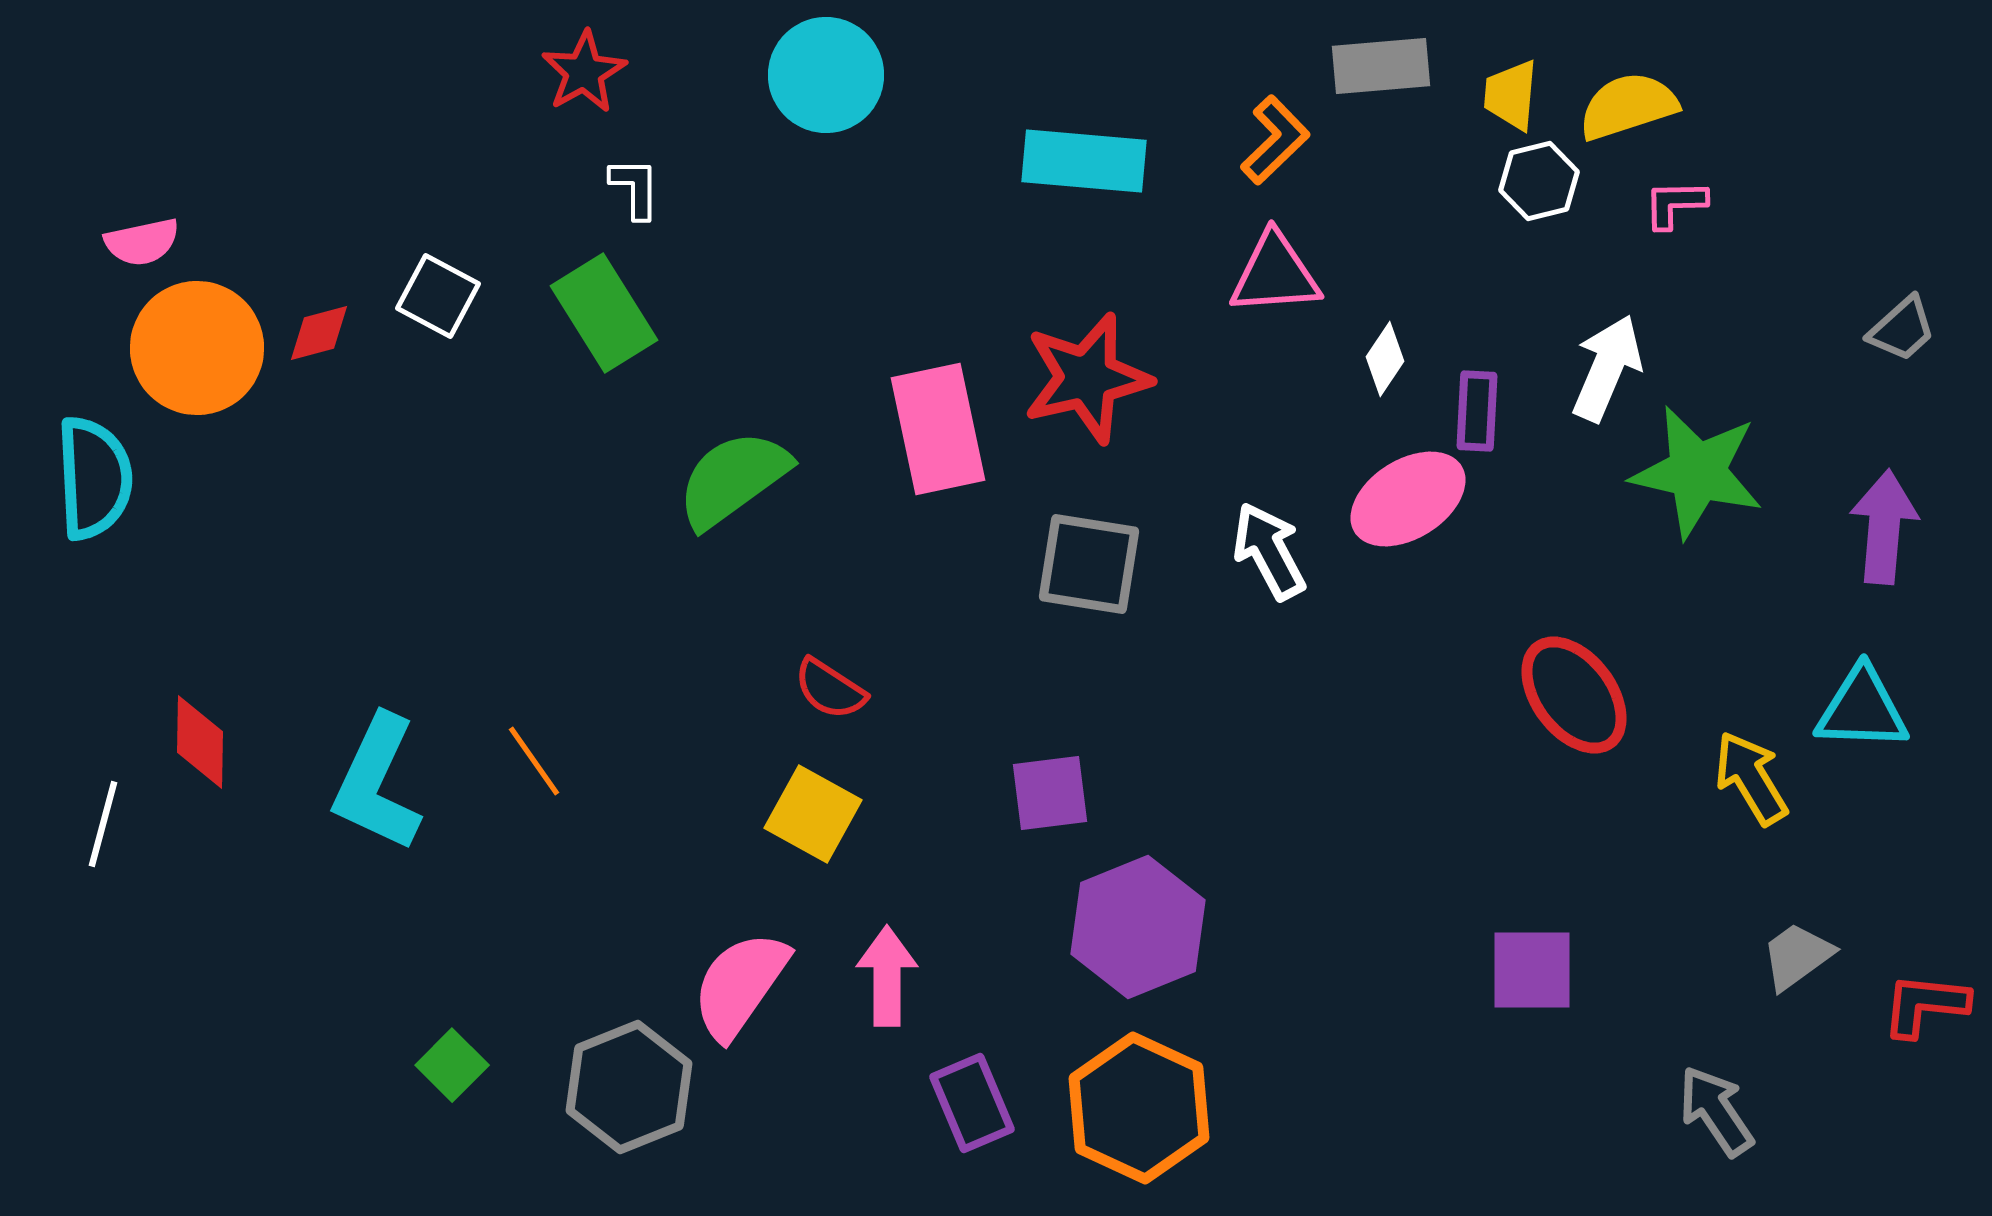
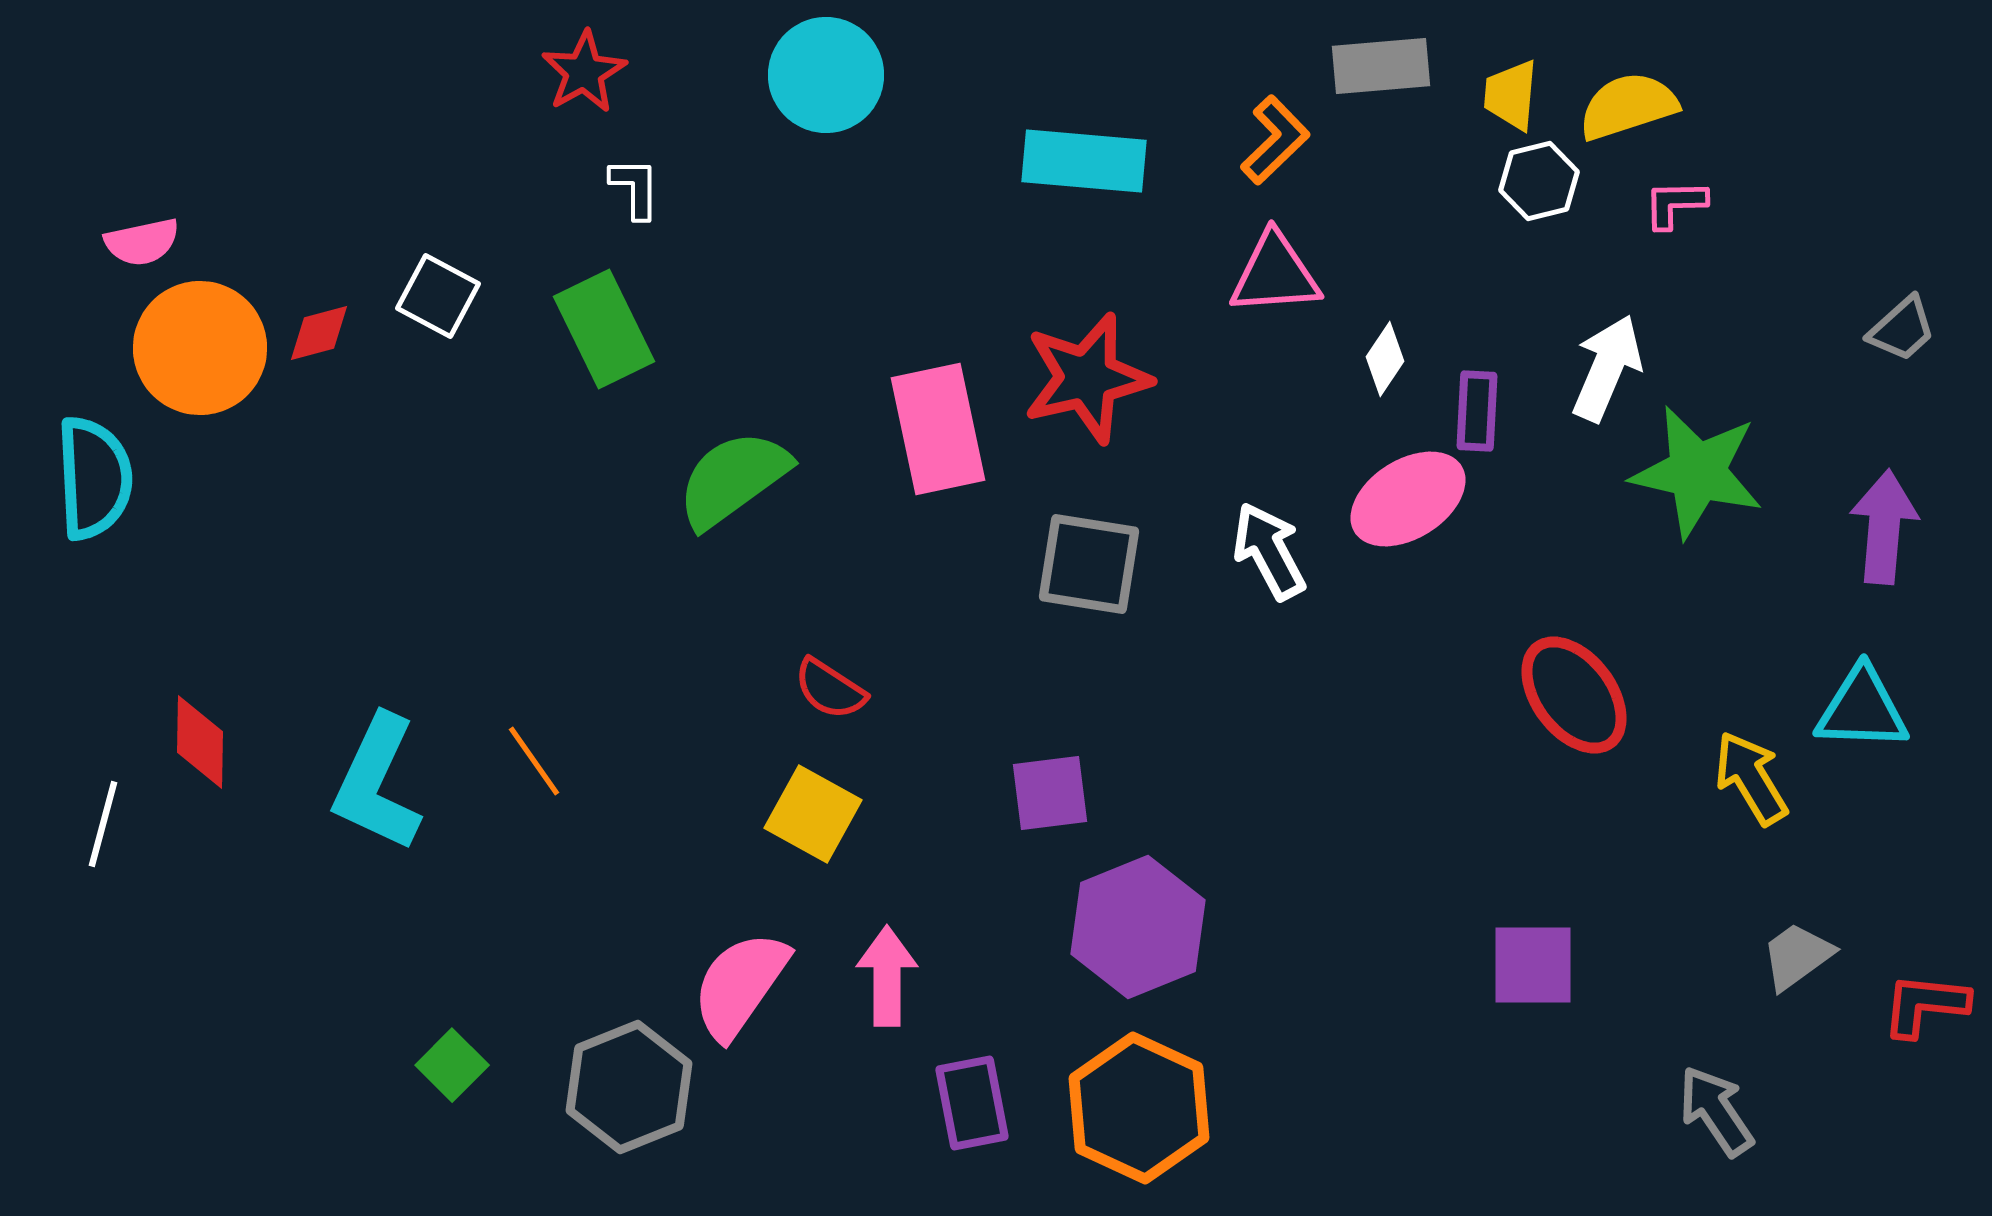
green rectangle at (604, 313): moved 16 px down; rotated 6 degrees clockwise
orange circle at (197, 348): moved 3 px right
purple square at (1532, 970): moved 1 px right, 5 px up
purple rectangle at (972, 1103): rotated 12 degrees clockwise
